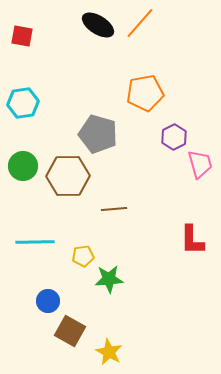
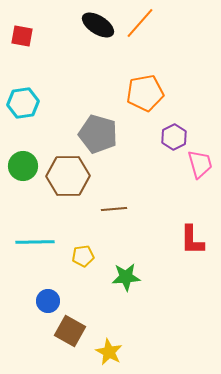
green star: moved 17 px right, 2 px up
